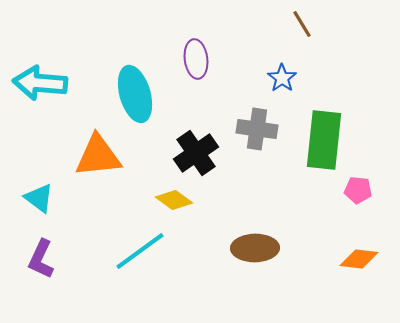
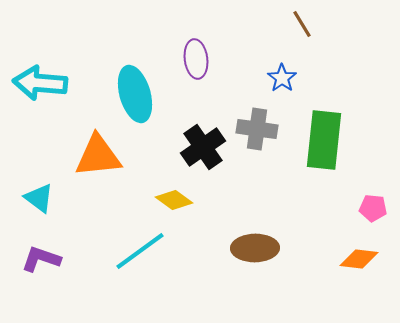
black cross: moved 7 px right, 6 px up
pink pentagon: moved 15 px right, 18 px down
purple L-shape: rotated 84 degrees clockwise
